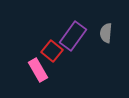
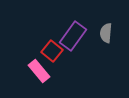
pink rectangle: moved 1 px right, 1 px down; rotated 10 degrees counterclockwise
